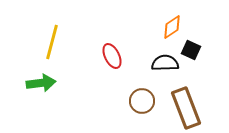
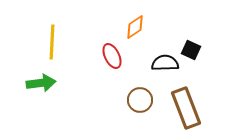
orange diamond: moved 37 px left
yellow line: rotated 12 degrees counterclockwise
brown circle: moved 2 px left, 1 px up
